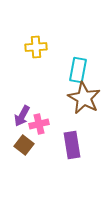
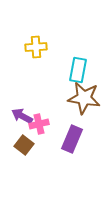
brown star: rotated 20 degrees counterclockwise
purple arrow: rotated 90 degrees clockwise
purple rectangle: moved 6 px up; rotated 32 degrees clockwise
